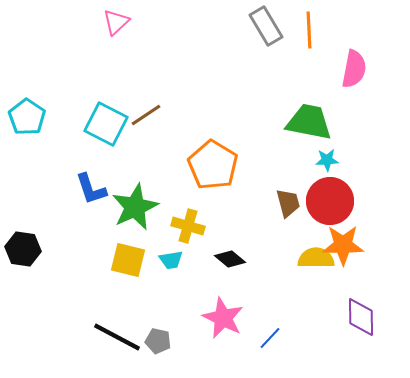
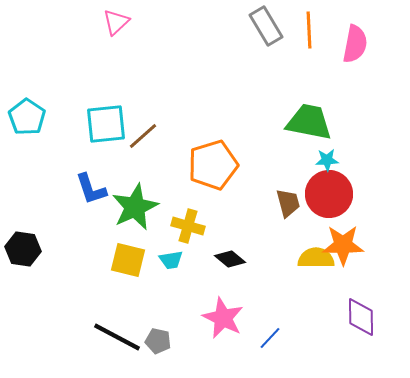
pink semicircle: moved 1 px right, 25 px up
brown line: moved 3 px left, 21 px down; rotated 8 degrees counterclockwise
cyan square: rotated 33 degrees counterclockwise
orange pentagon: rotated 24 degrees clockwise
red circle: moved 1 px left, 7 px up
